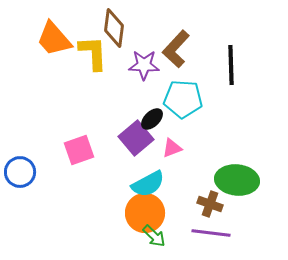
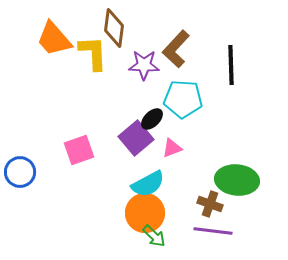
purple line: moved 2 px right, 2 px up
